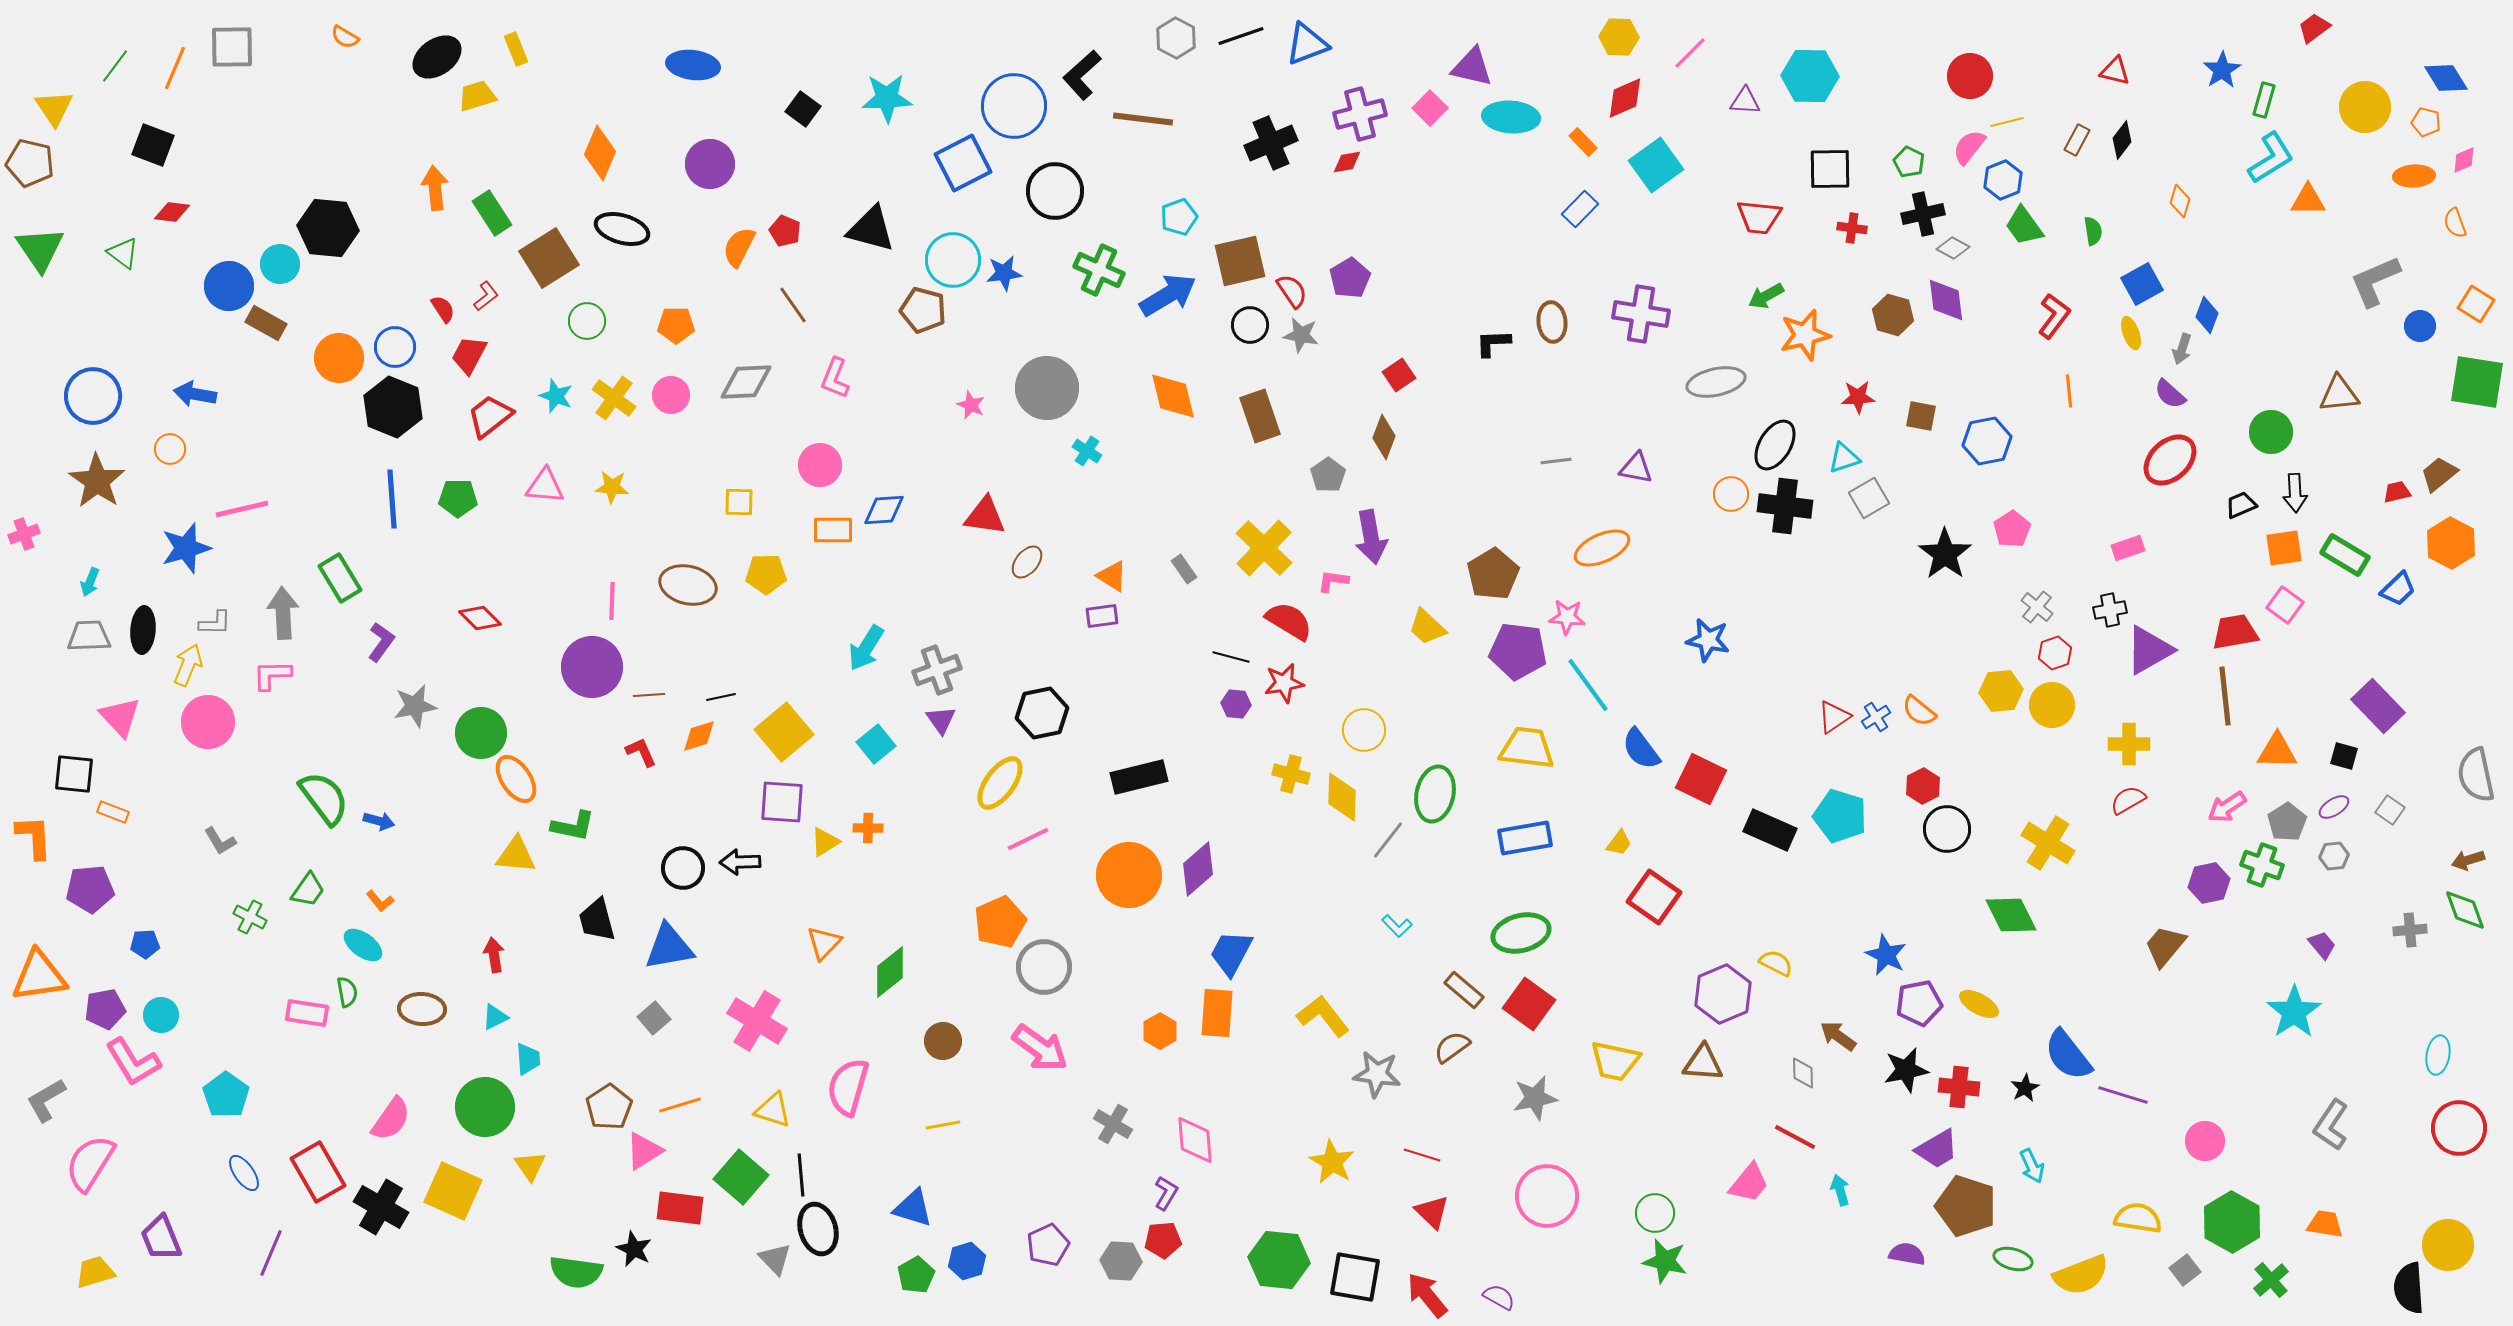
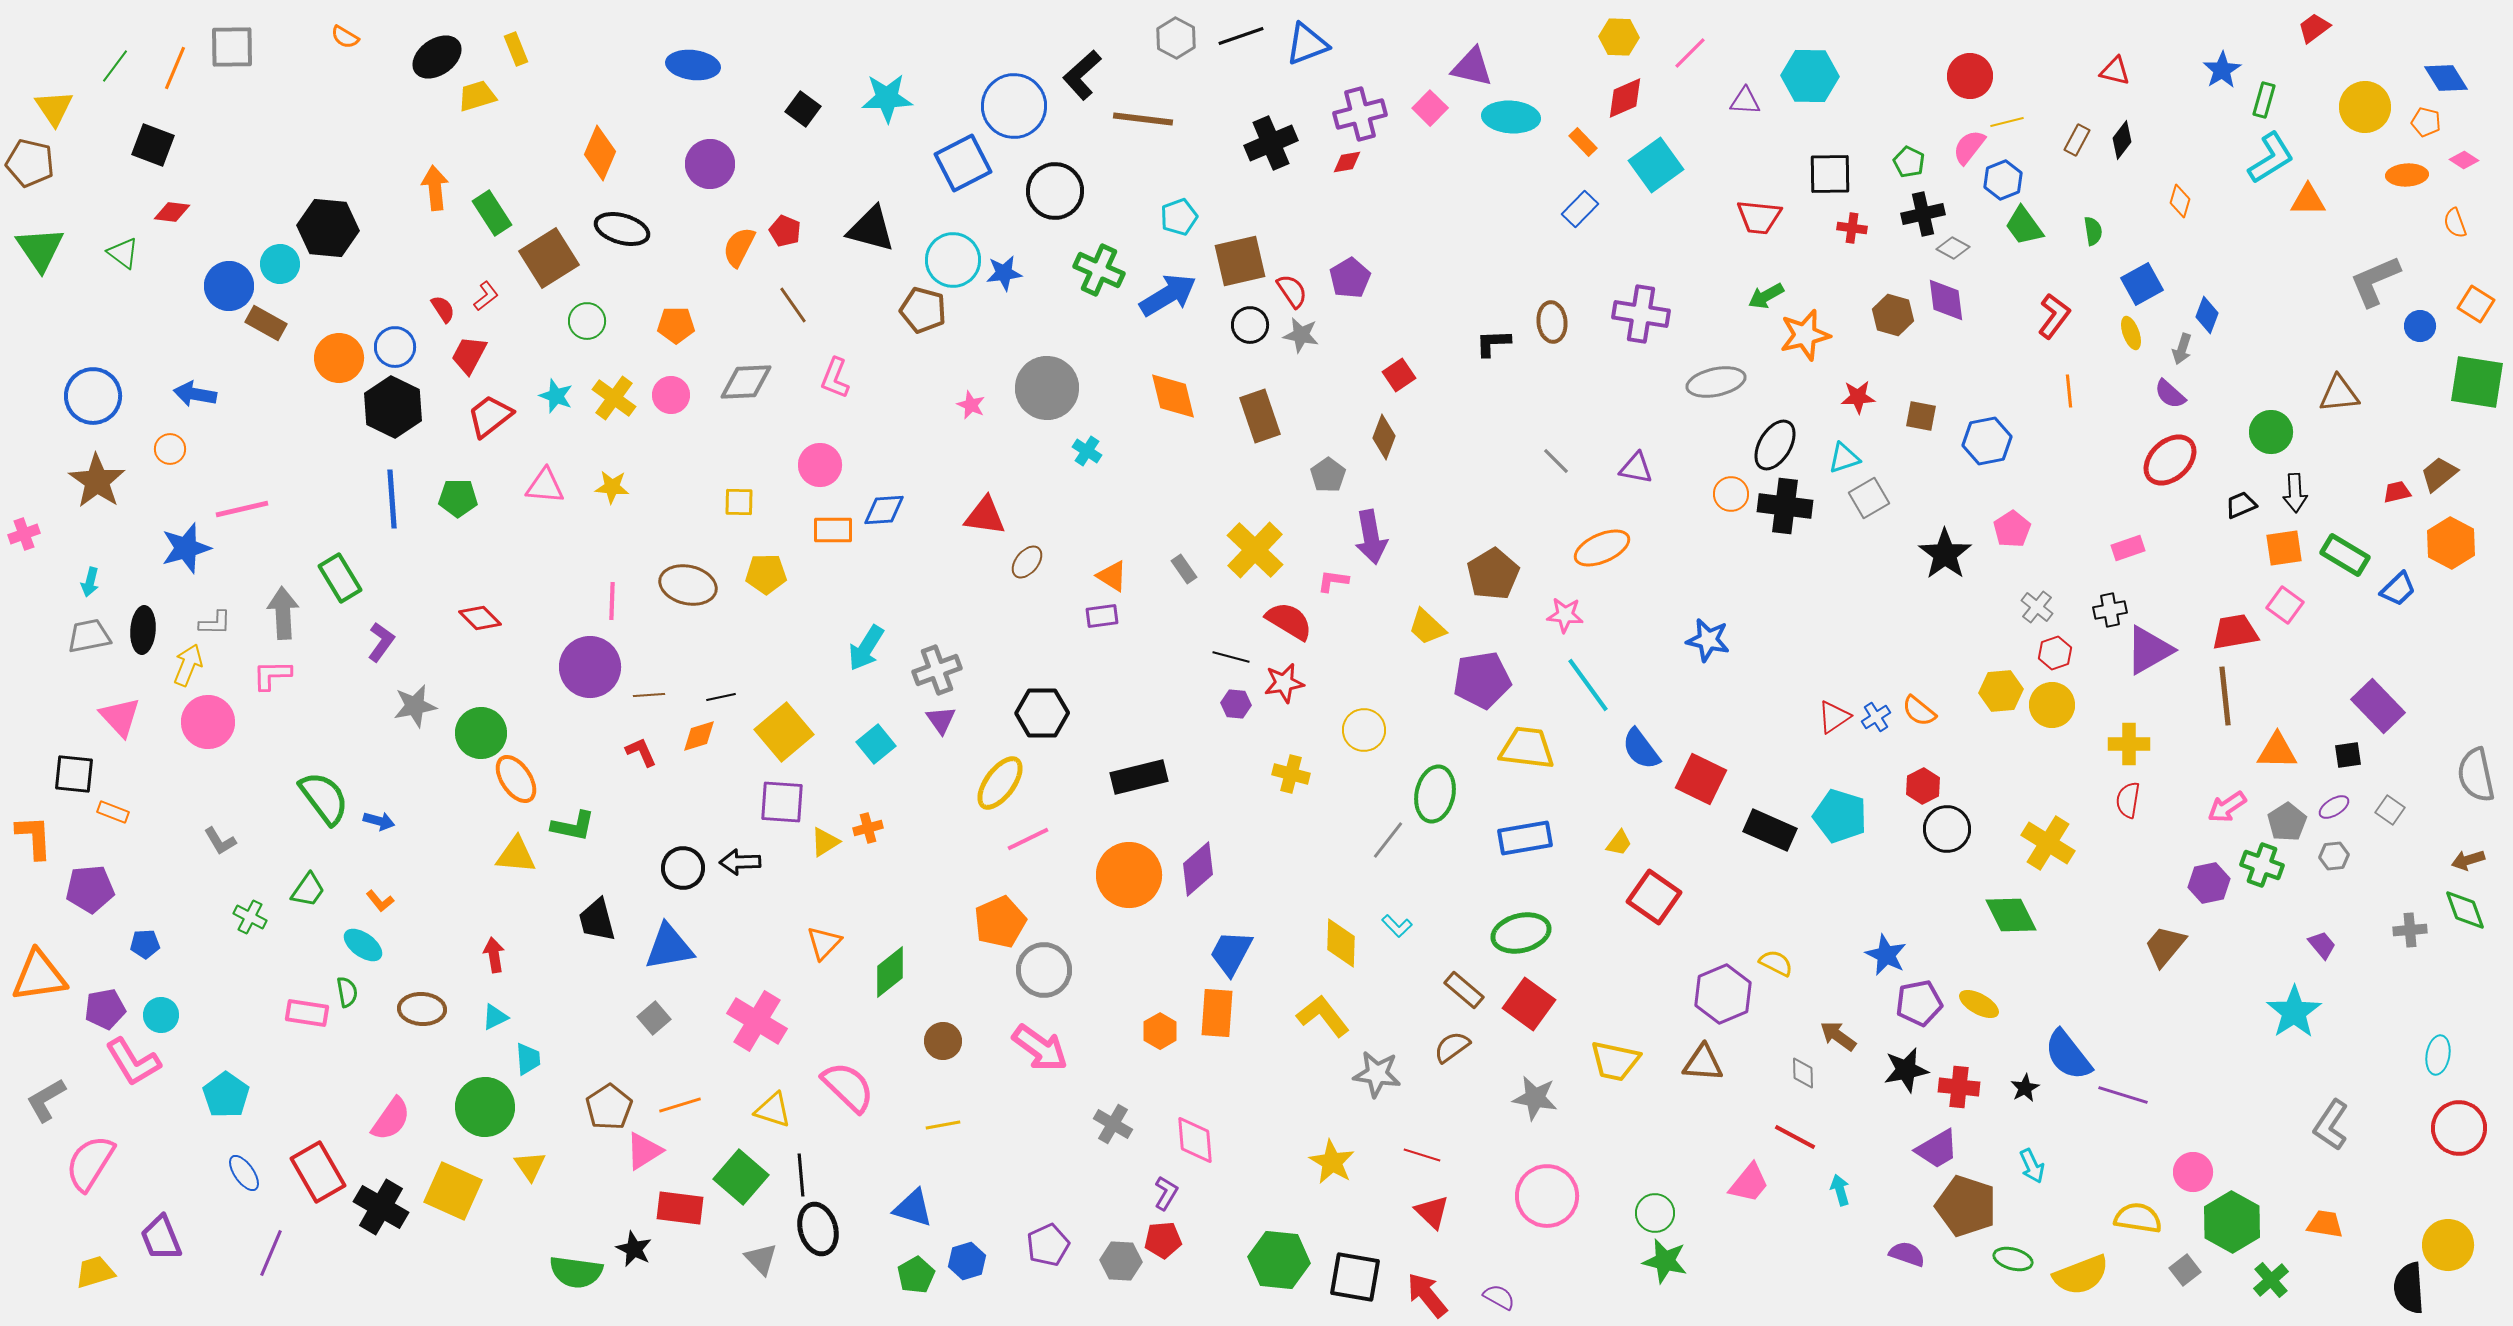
pink diamond at (2464, 160): rotated 56 degrees clockwise
black square at (1830, 169): moved 5 px down
orange ellipse at (2414, 176): moved 7 px left, 1 px up
black hexagon at (393, 407): rotated 4 degrees clockwise
gray line at (1556, 461): rotated 52 degrees clockwise
yellow cross at (1264, 548): moved 9 px left, 2 px down
cyan arrow at (90, 582): rotated 8 degrees counterclockwise
pink star at (1567, 617): moved 2 px left, 2 px up
gray trapezoid at (89, 636): rotated 9 degrees counterclockwise
purple pentagon at (1518, 651): moved 36 px left, 29 px down; rotated 16 degrees counterclockwise
purple circle at (592, 667): moved 2 px left
black hexagon at (1042, 713): rotated 12 degrees clockwise
black square at (2344, 756): moved 4 px right, 1 px up; rotated 24 degrees counterclockwise
yellow diamond at (1342, 797): moved 1 px left, 146 px down
red semicircle at (2128, 800): rotated 51 degrees counterclockwise
orange cross at (868, 828): rotated 16 degrees counterclockwise
gray circle at (1044, 967): moved 3 px down
pink semicircle at (848, 1087): rotated 118 degrees clockwise
gray star at (1535, 1098): rotated 21 degrees clockwise
pink circle at (2205, 1141): moved 12 px left, 31 px down
purple semicircle at (1907, 1254): rotated 9 degrees clockwise
gray triangle at (775, 1259): moved 14 px left
